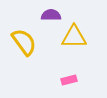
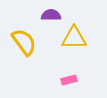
yellow triangle: moved 1 px down
